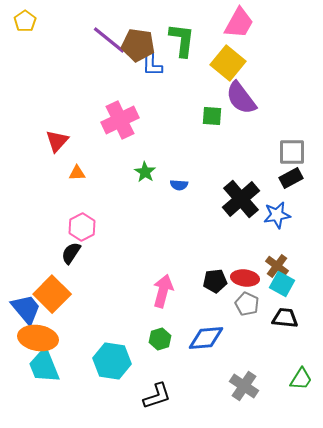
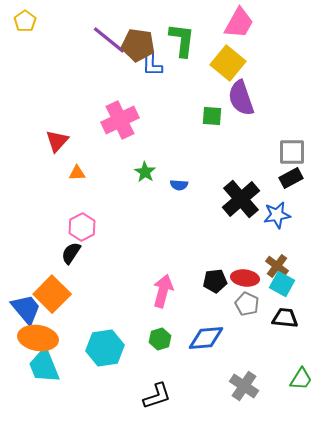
purple semicircle: rotated 18 degrees clockwise
cyan hexagon: moved 7 px left, 13 px up; rotated 18 degrees counterclockwise
